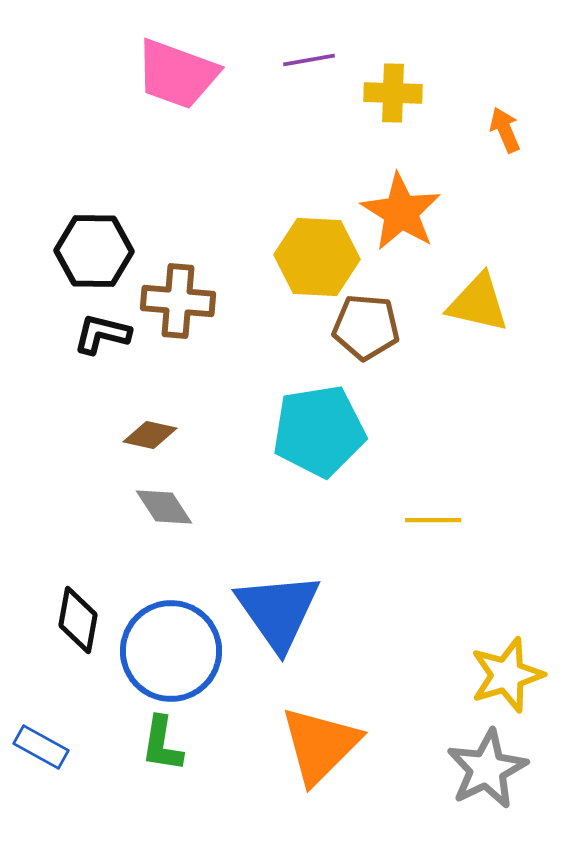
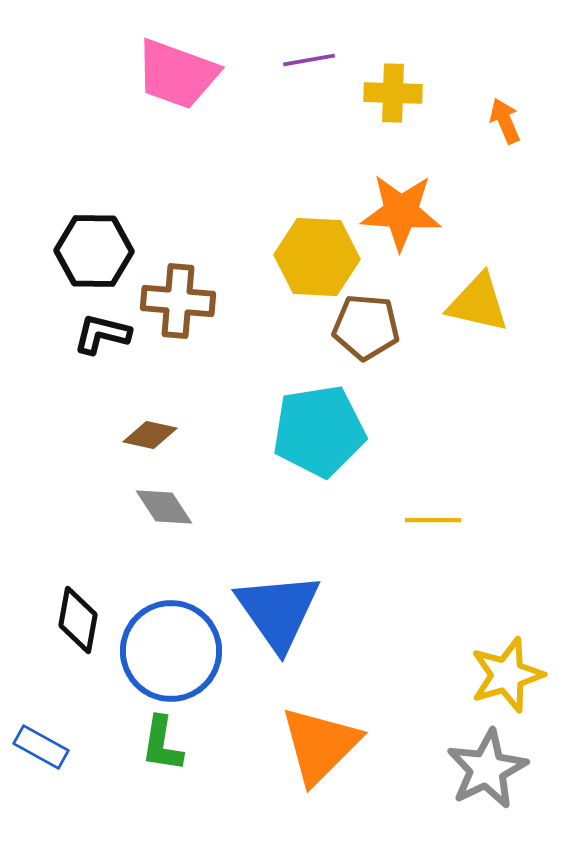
orange arrow: moved 9 px up
orange star: rotated 28 degrees counterclockwise
